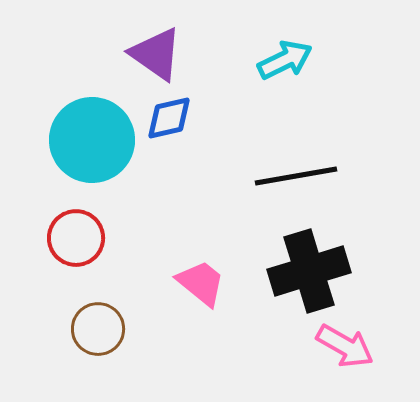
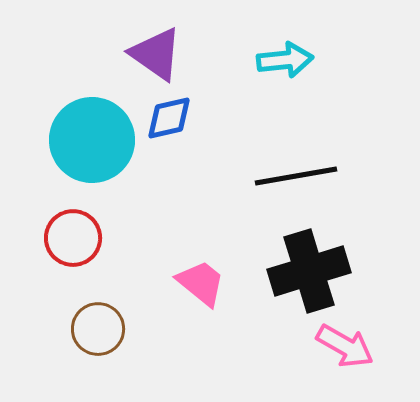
cyan arrow: rotated 20 degrees clockwise
red circle: moved 3 px left
